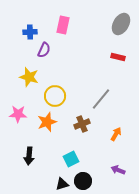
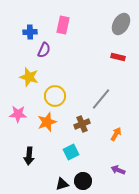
cyan square: moved 7 px up
